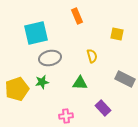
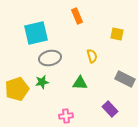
purple rectangle: moved 7 px right, 1 px down
